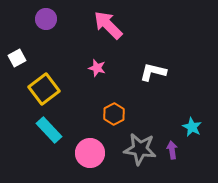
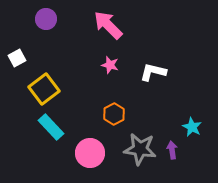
pink star: moved 13 px right, 3 px up
cyan rectangle: moved 2 px right, 3 px up
